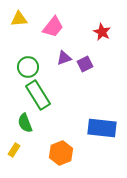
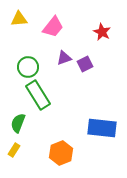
green semicircle: moved 7 px left; rotated 42 degrees clockwise
